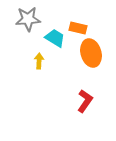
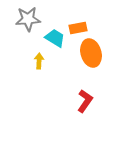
orange rectangle: rotated 24 degrees counterclockwise
